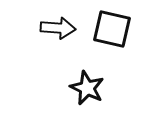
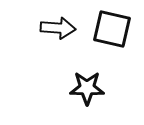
black star: rotated 24 degrees counterclockwise
